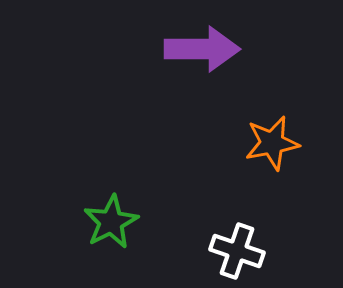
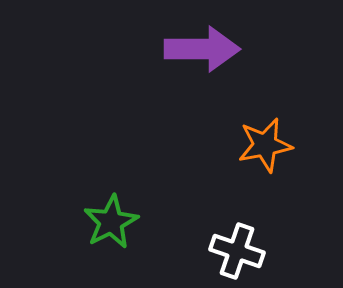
orange star: moved 7 px left, 2 px down
